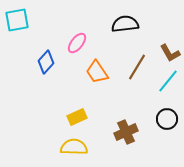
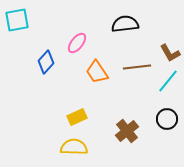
brown line: rotated 52 degrees clockwise
brown cross: moved 1 px right, 1 px up; rotated 15 degrees counterclockwise
